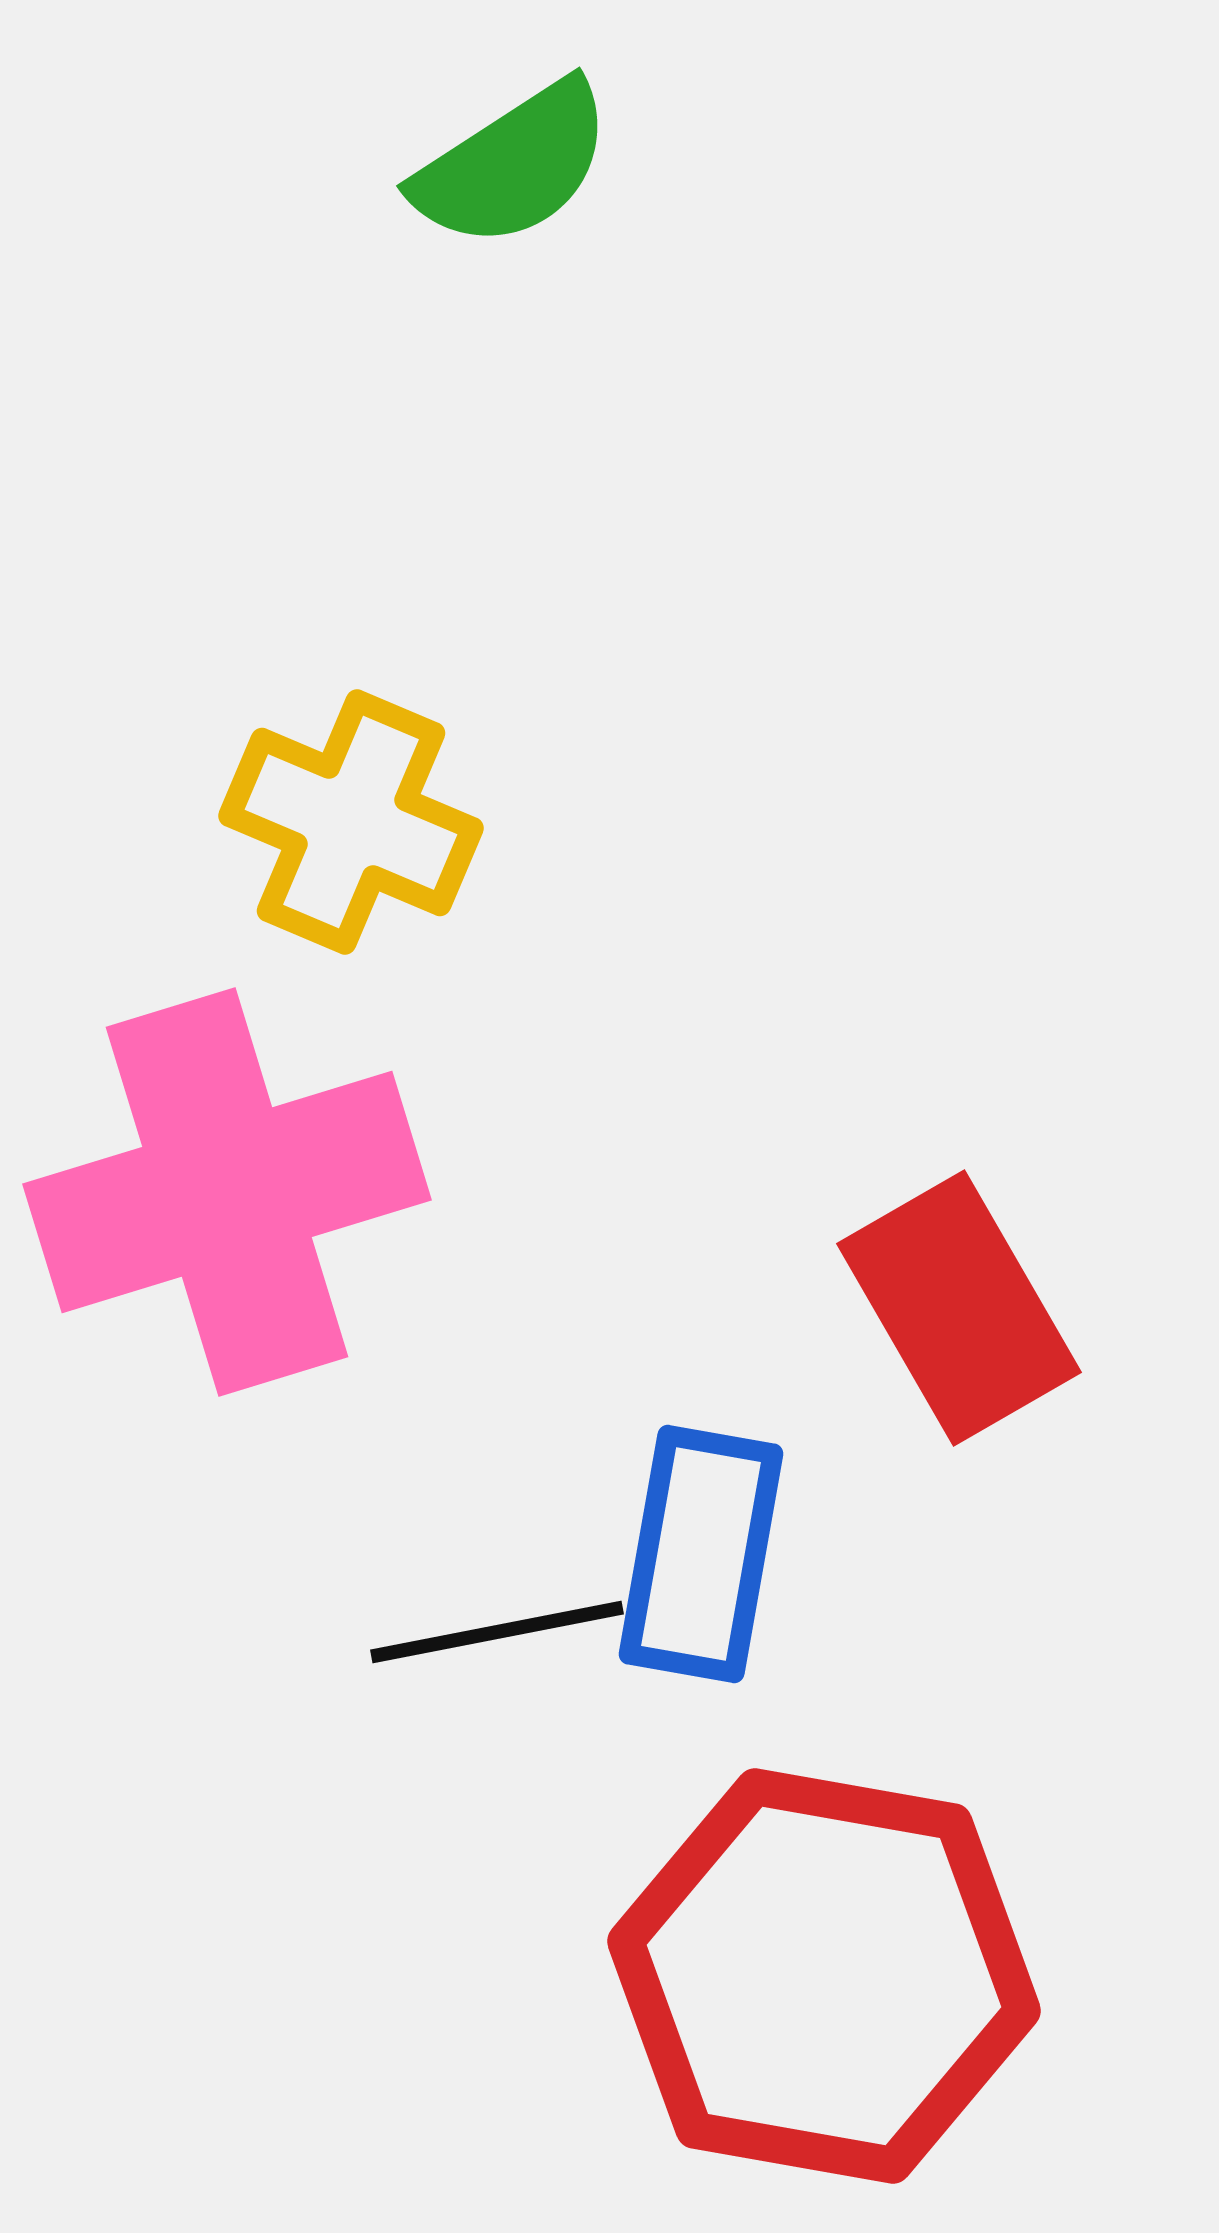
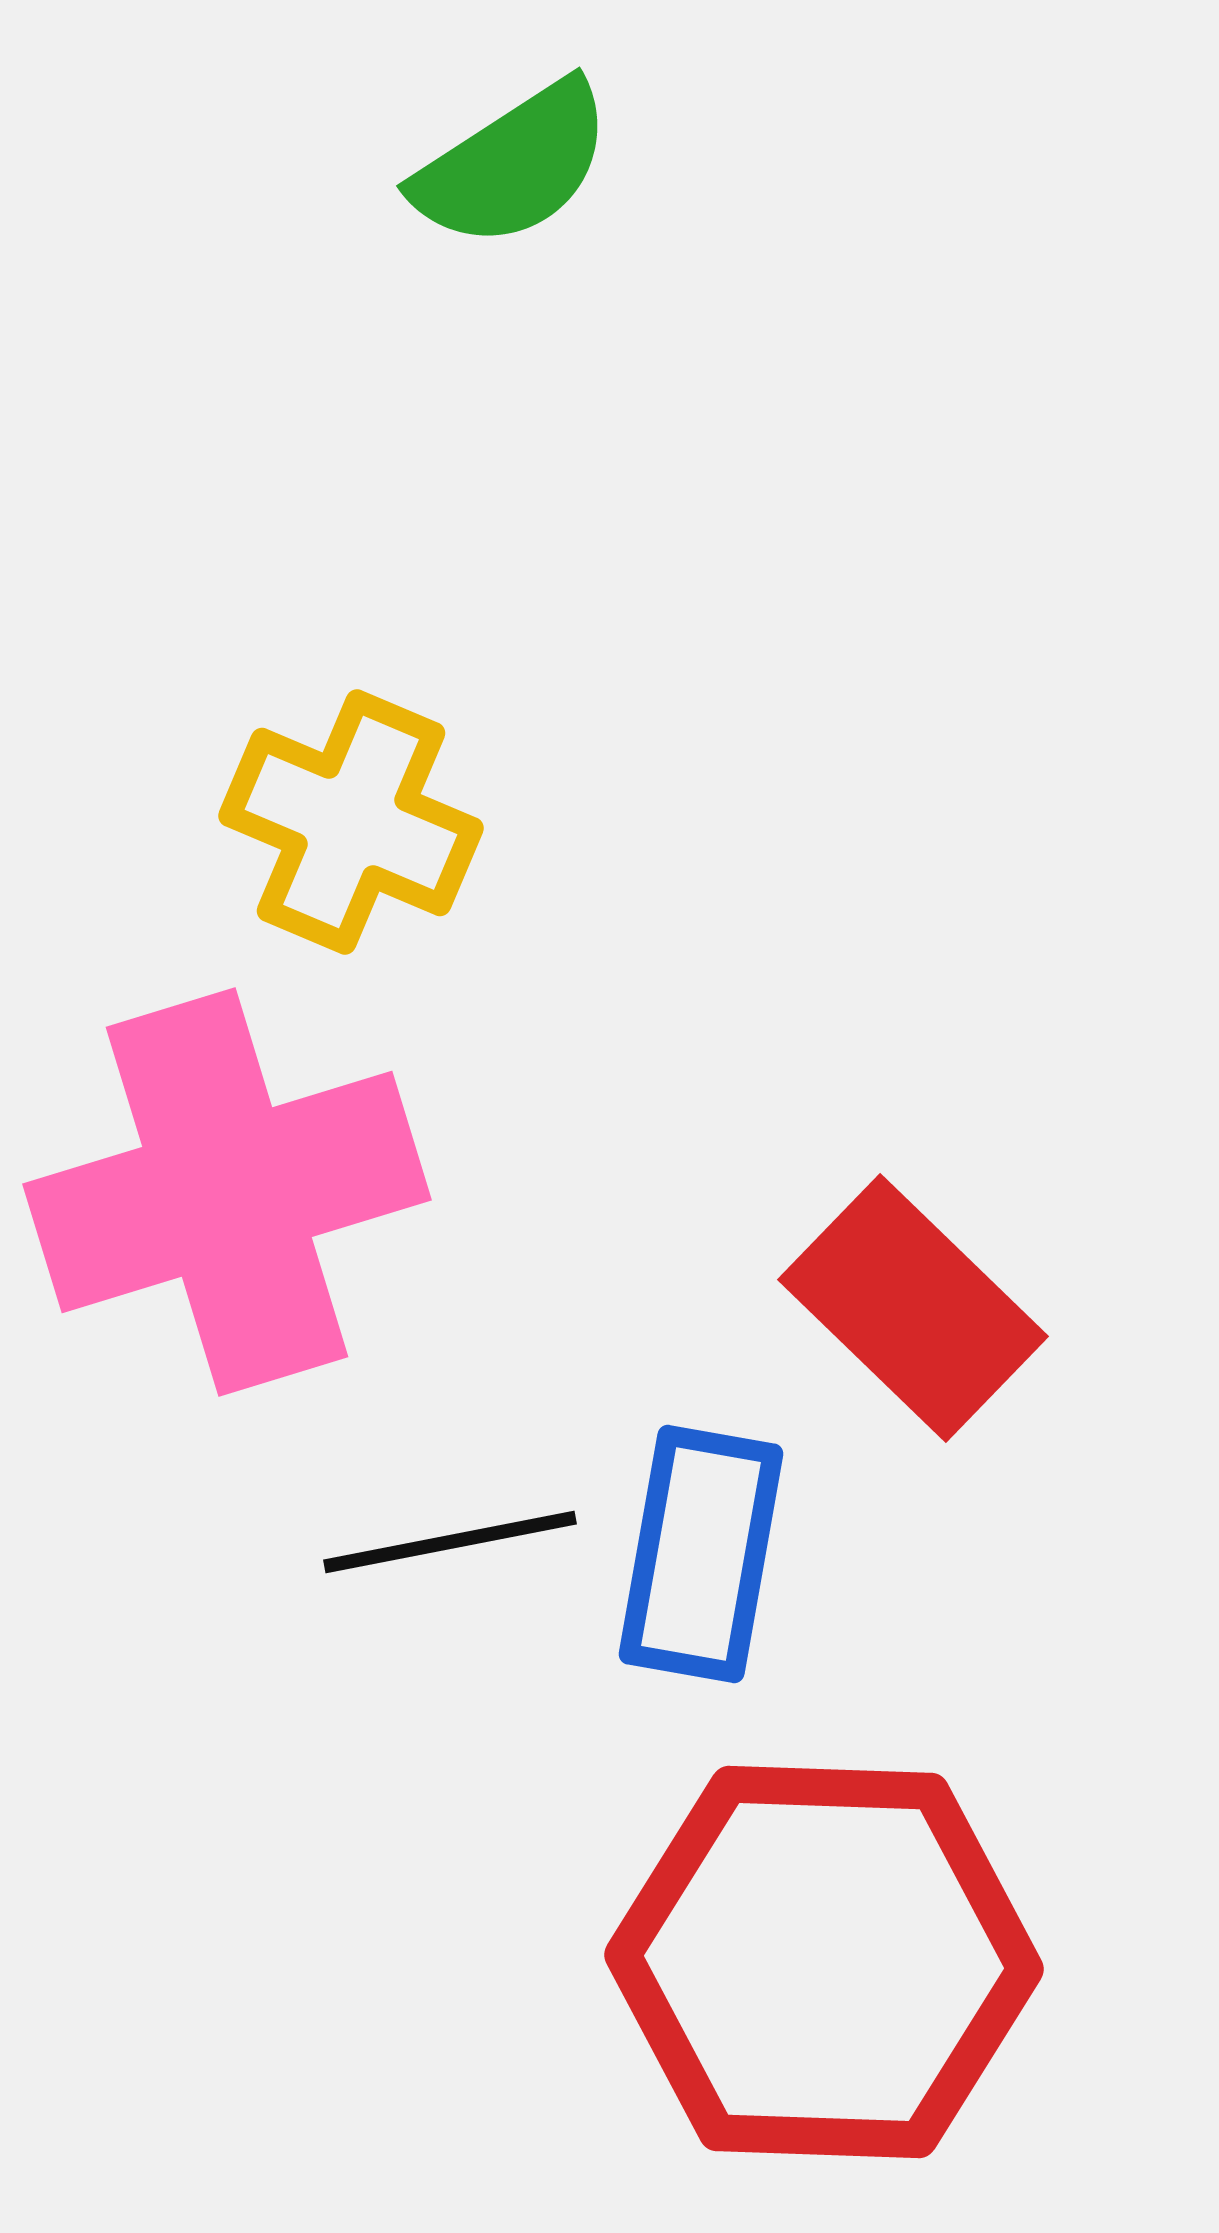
red rectangle: moved 46 px left; rotated 16 degrees counterclockwise
black line: moved 47 px left, 90 px up
red hexagon: moved 14 px up; rotated 8 degrees counterclockwise
